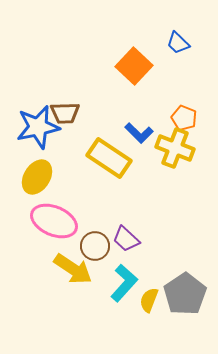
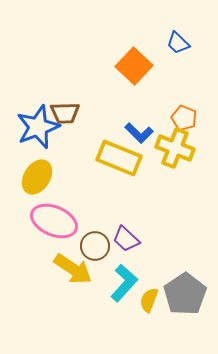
blue star: rotated 9 degrees counterclockwise
yellow rectangle: moved 10 px right; rotated 12 degrees counterclockwise
